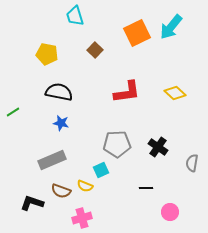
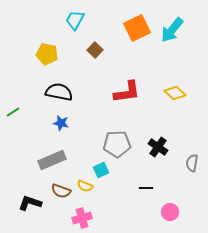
cyan trapezoid: moved 4 px down; rotated 45 degrees clockwise
cyan arrow: moved 1 px right, 3 px down
orange square: moved 5 px up
black L-shape: moved 2 px left
